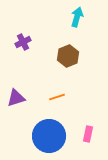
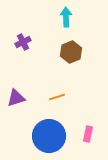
cyan arrow: moved 11 px left; rotated 18 degrees counterclockwise
brown hexagon: moved 3 px right, 4 px up
